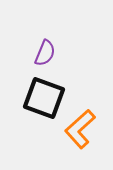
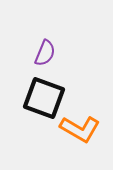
orange L-shape: rotated 108 degrees counterclockwise
